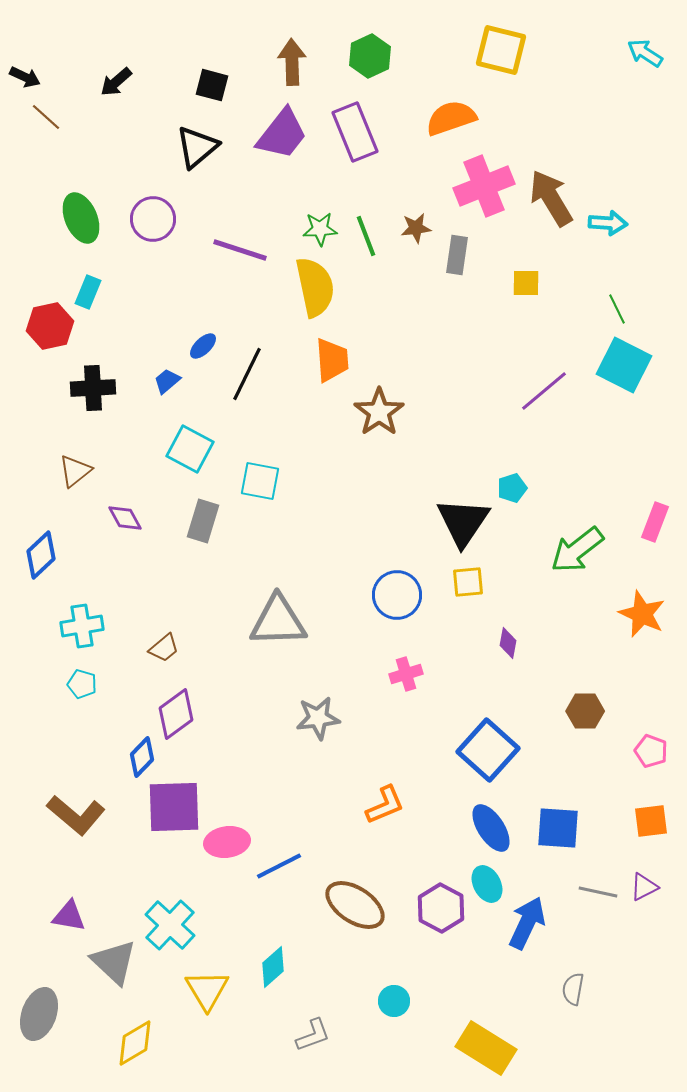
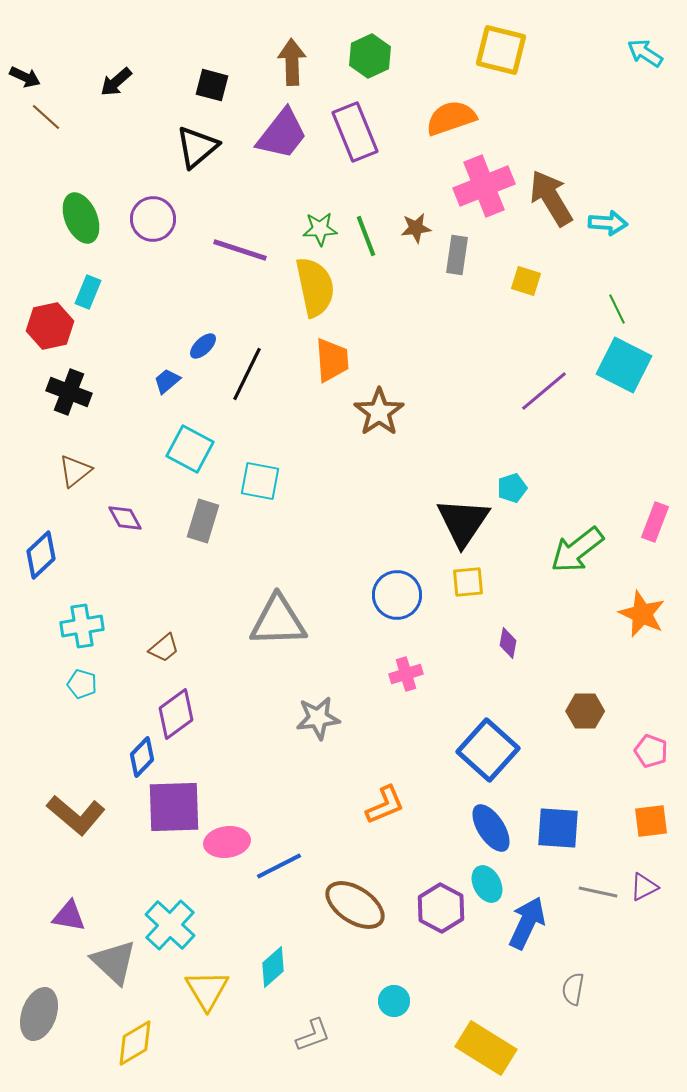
yellow square at (526, 283): moved 2 px up; rotated 16 degrees clockwise
black cross at (93, 388): moved 24 px left, 4 px down; rotated 24 degrees clockwise
